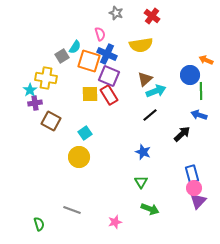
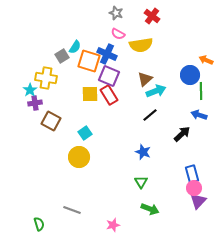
pink semicircle: moved 18 px right; rotated 136 degrees clockwise
pink star: moved 2 px left, 3 px down
